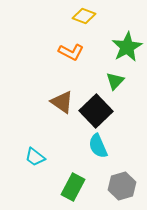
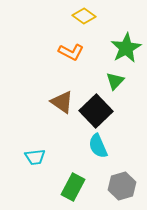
yellow diamond: rotated 15 degrees clockwise
green star: moved 1 px left, 1 px down
cyan trapezoid: rotated 45 degrees counterclockwise
